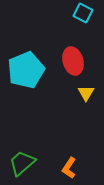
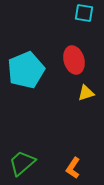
cyan square: moved 1 px right; rotated 18 degrees counterclockwise
red ellipse: moved 1 px right, 1 px up
yellow triangle: rotated 42 degrees clockwise
orange L-shape: moved 4 px right
